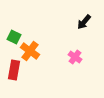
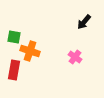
green square: rotated 16 degrees counterclockwise
orange cross: rotated 18 degrees counterclockwise
